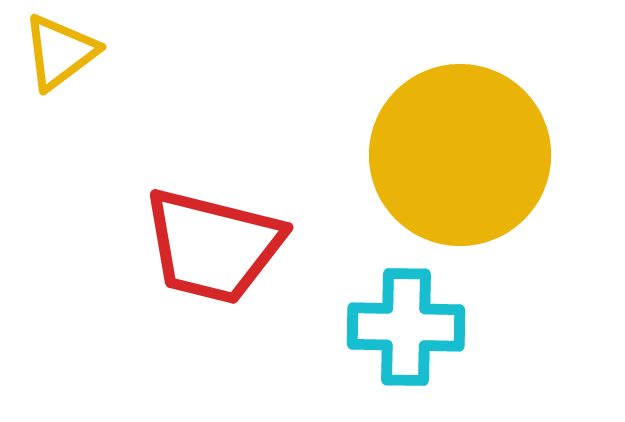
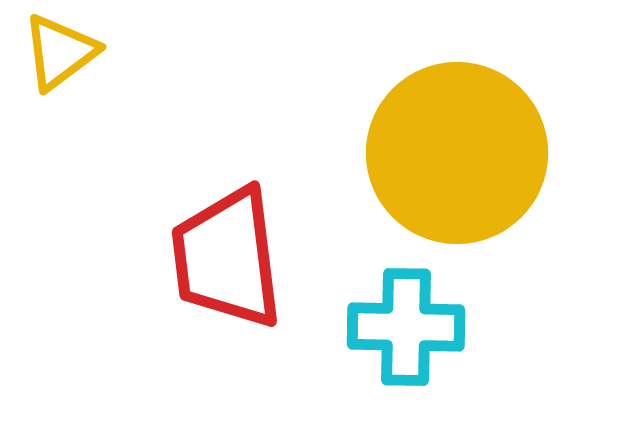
yellow circle: moved 3 px left, 2 px up
red trapezoid: moved 14 px right, 12 px down; rotated 69 degrees clockwise
